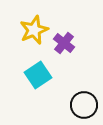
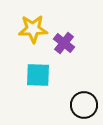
yellow star: moved 1 px left, 1 px up; rotated 20 degrees clockwise
cyan square: rotated 36 degrees clockwise
